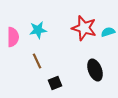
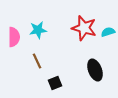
pink semicircle: moved 1 px right
